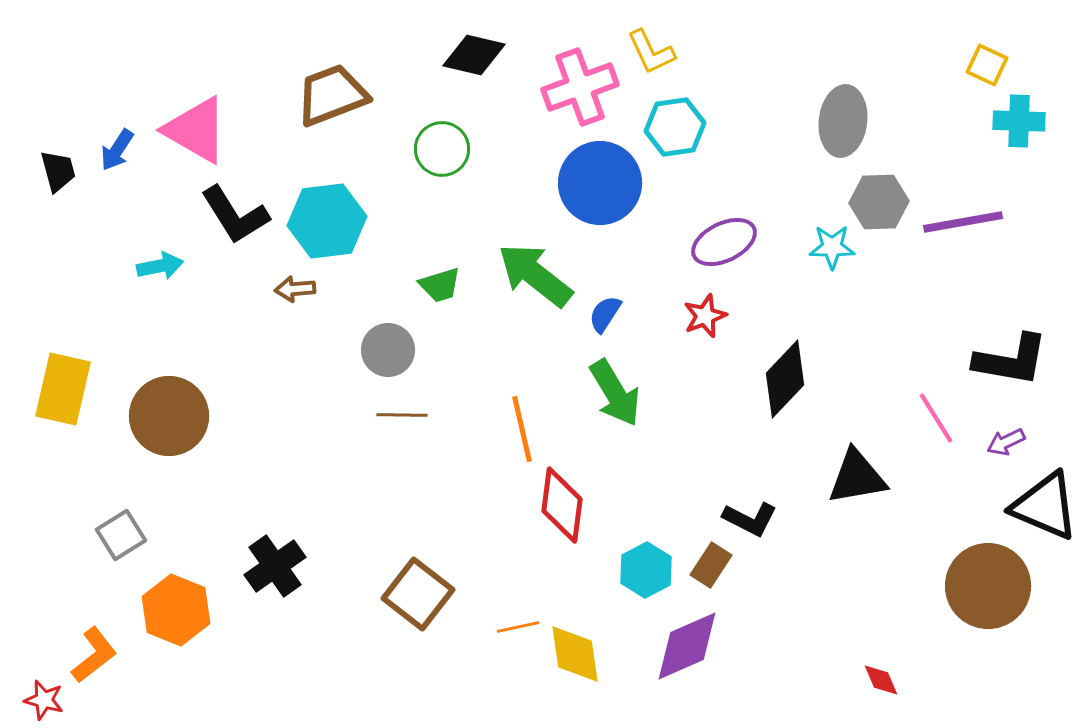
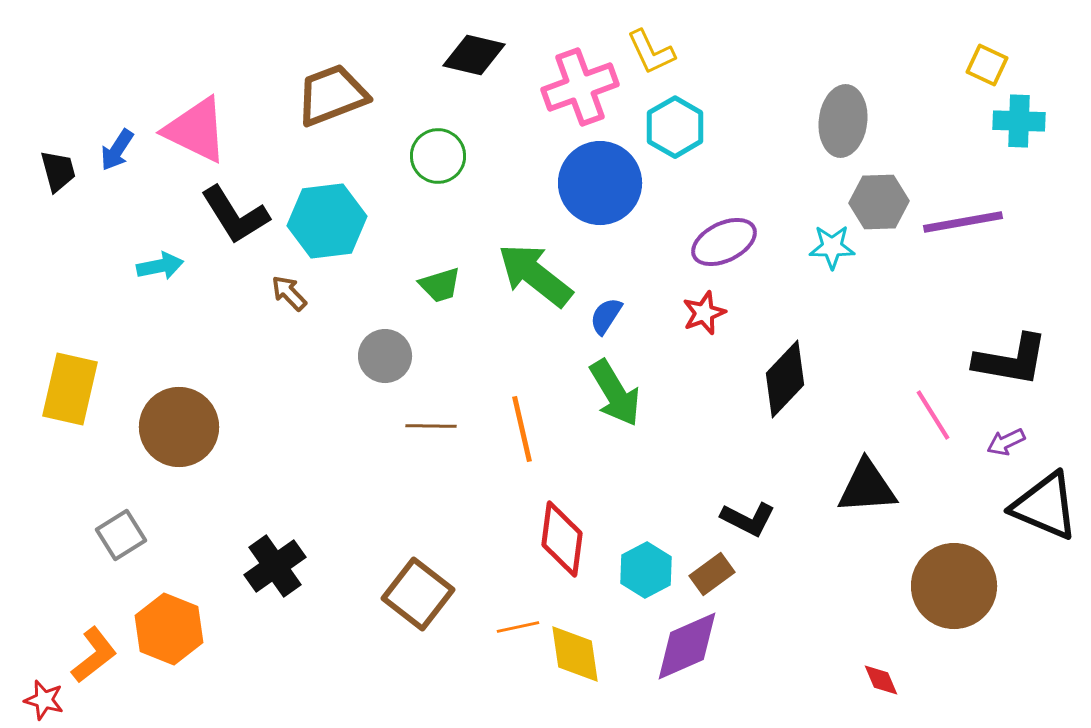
cyan hexagon at (675, 127): rotated 22 degrees counterclockwise
pink triangle at (196, 130): rotated 4 degrees counterclockwise
green circle at (442, 149): moved 4 px left, 7 px down
brown arrow at (295, 289): moved 6 px left, 4 px down; rotated 51 degrees clockwise
blue semicircle at (605, 314): moved 1 px right, 2 px down
red star at (705, 316): moved 1 px left, 3 px up
gray circle at (388, 350): moved 3 px left, 6 px down
yellow rectangle at (63, 389): moved 7 px right
brown line at (402, 415): moved 29 px right, 11 px down
brown circle at (169, 416): moved 10 px right, 11 px down
pink line at (936, 418): moved 3 px left, 3 px up
black triangle at (857, 477): moved 10 px right, 10 px down; rotated 6 degrees clockwise
red diamond at (562, 505): moved 34 px down
black L-shape at (750, 519): moved 2 px left
brown rectangle at (711, 565): moved 1 px right, 9 px down; rotated 21 degrees clockwise
brown circle at (988, 586): moved 34 px left
orange hexagon at (176, 610): moved 7 px left, 19 px down
